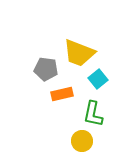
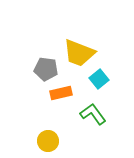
cyan square: moved 1 px right
orange rectangle: moved 1 px left, 1 px up
green L-shape: rotated 132 degrees clockwise
yellow circle: moved 34 px left
